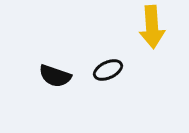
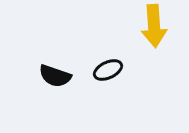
yellow arrow: moved 2 px right, 1 px up
